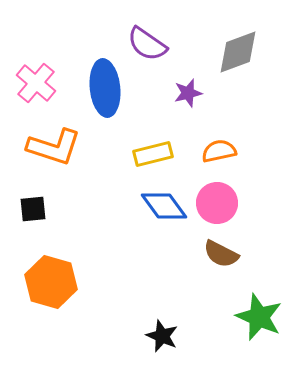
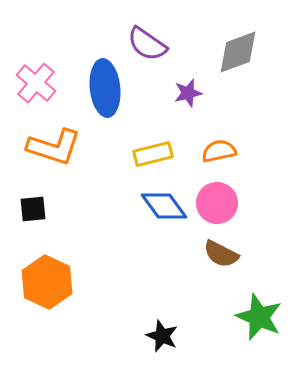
orange hexagon: moved 4 px left; rotated 9 degrees clockwise
